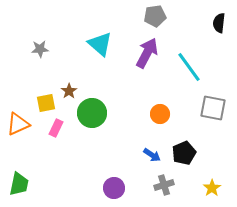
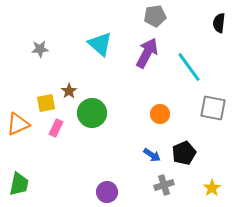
purple circle: moved 7 px left, 4 px down
